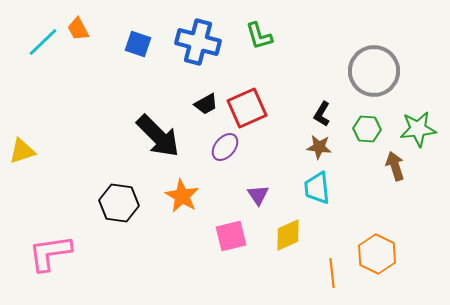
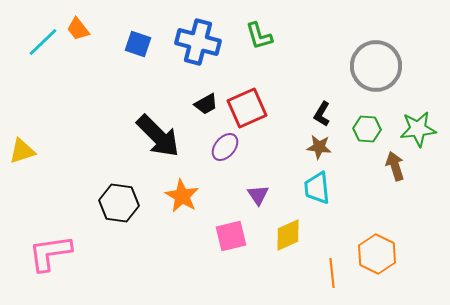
orange trapezoid: rotated 10 degrees counterclockwise
gray circle: moved 2 px right, 5 px up
